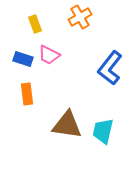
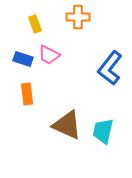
orange cross: moved 2 px left; rotated 30 degrees clockwise
brown triangle: rotated 16 degrees clockwise
